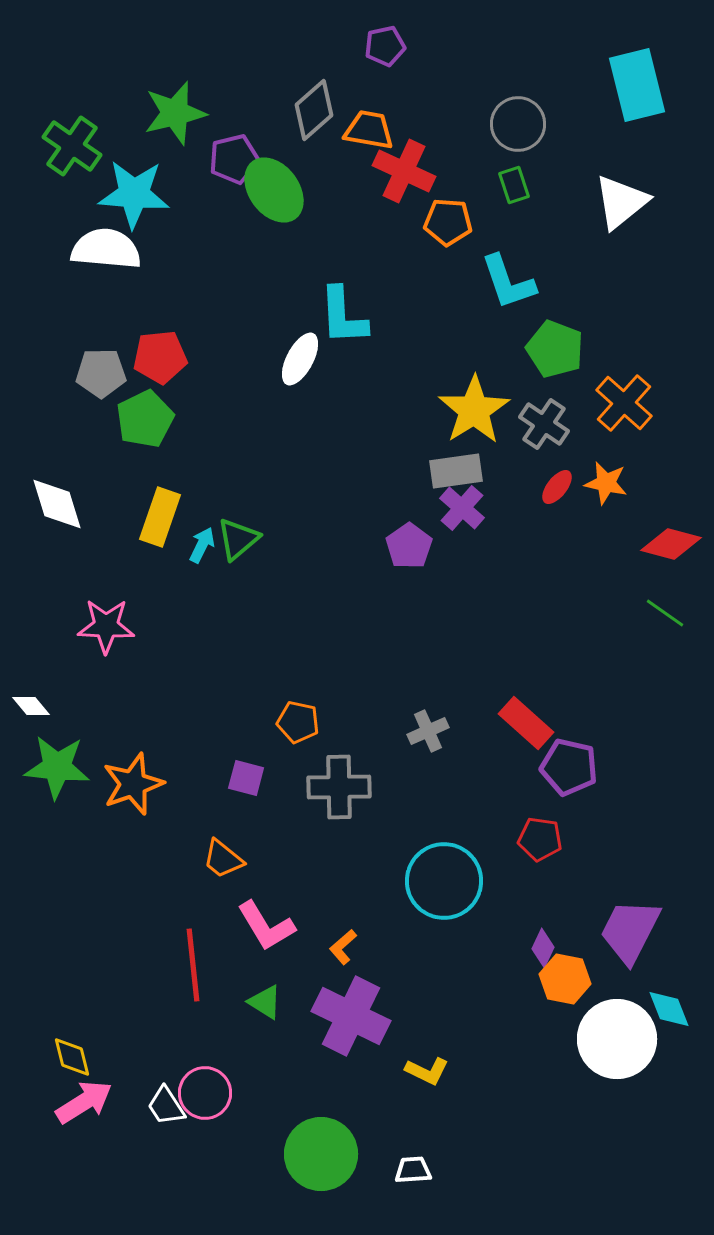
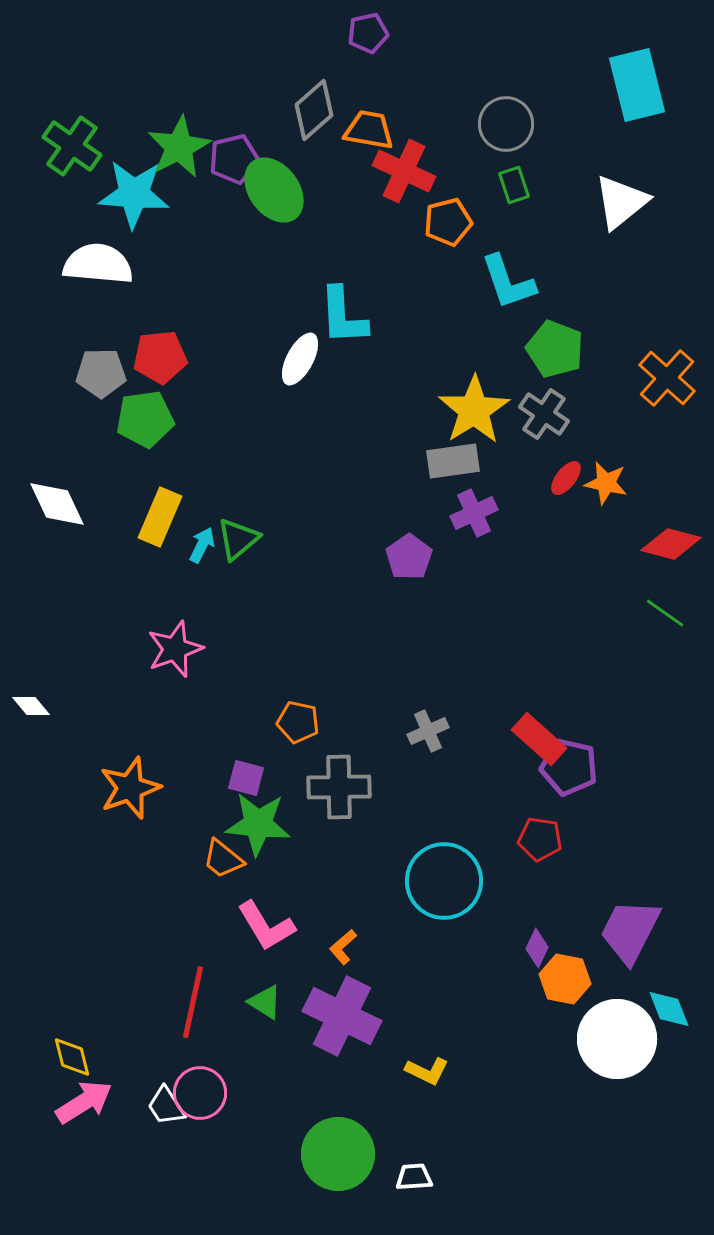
purple pentagon at (385, 46): moved 17 px left, 13 px up
green star at (175, 113): moved 4 px right, 34 px down; rotated 14 degrees counterclockwise
gray circle at (518, 124): moved 12 px left
orange pentagon at (448, 222): rotated 18 degrees counterclockwise
white semicircle at (106, 249): moved 8 px left, 15 px down
orange cross at (624, 403): moved 43 px right, 25 px up
green pentagon at (145, 419): rotated 18 degrees clockwise
gray cross at (544, 424): moved 10 px up
gray rectangle at (456, 471): moved 3 px left, 10 px up
red ellipse at (557, 487): moved 9 px right, 9 px up
white diamond at (57, 504): rotated 8 degrees counterclockwise
purple cross at (462, 508): moved 12 px right, 5 px down; rotated 24 degrees clockwise
yellow rectangle at (160, 517): rotated 4 degrees clockwise
purple pentagon at (409, 546): moved 11 px down
pink star at (106, 626): moved 69 px right, 23 px down; rotated 22 degrees counterclockwise
red rectangle at (526, 723): moved 13 px right, 16 px down
green star at (57, 767): moved 201 px right, 57 px down
orange star at (133, 784): moved 3 px left, 4 px down
purple diamond at (543, 948): moved 6 px left
red line at (193, 965): moved 37 px down; rotated 18 degrees clockwise
purple cross at (351, 1016): moved 9 px left
pink circle at (205, 1093): moved 5 px left
green circle at (321, 1154): moved 17 px right
white trapezoid at (413, 1170): moved 1 px right, 7 px down
